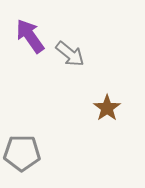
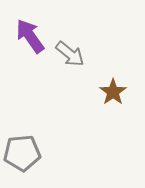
brown star: moved 6 px right, 16 px up
gray pentagon: rotated 6 degrees counterclockwise
